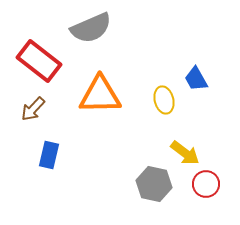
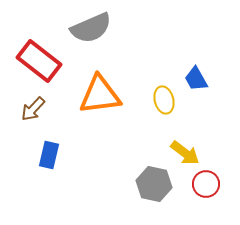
orange triangle: rotated 6 degrees counterclockwise
